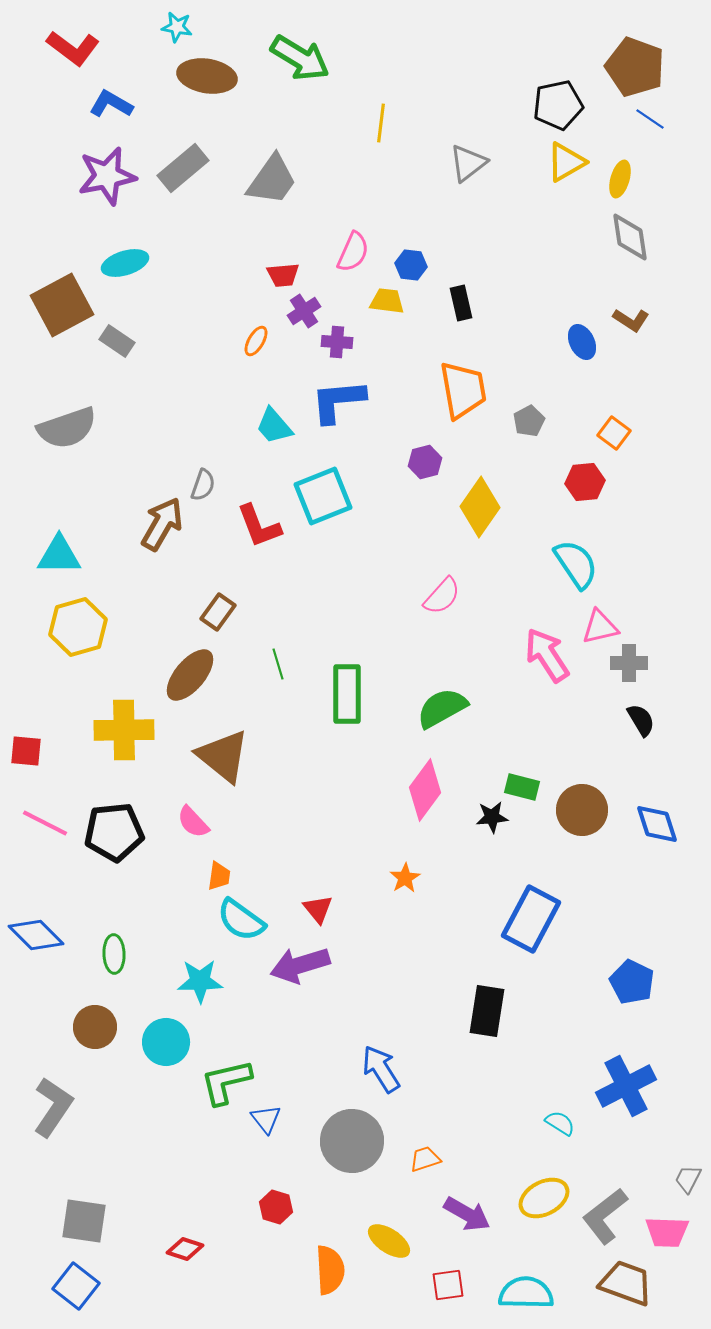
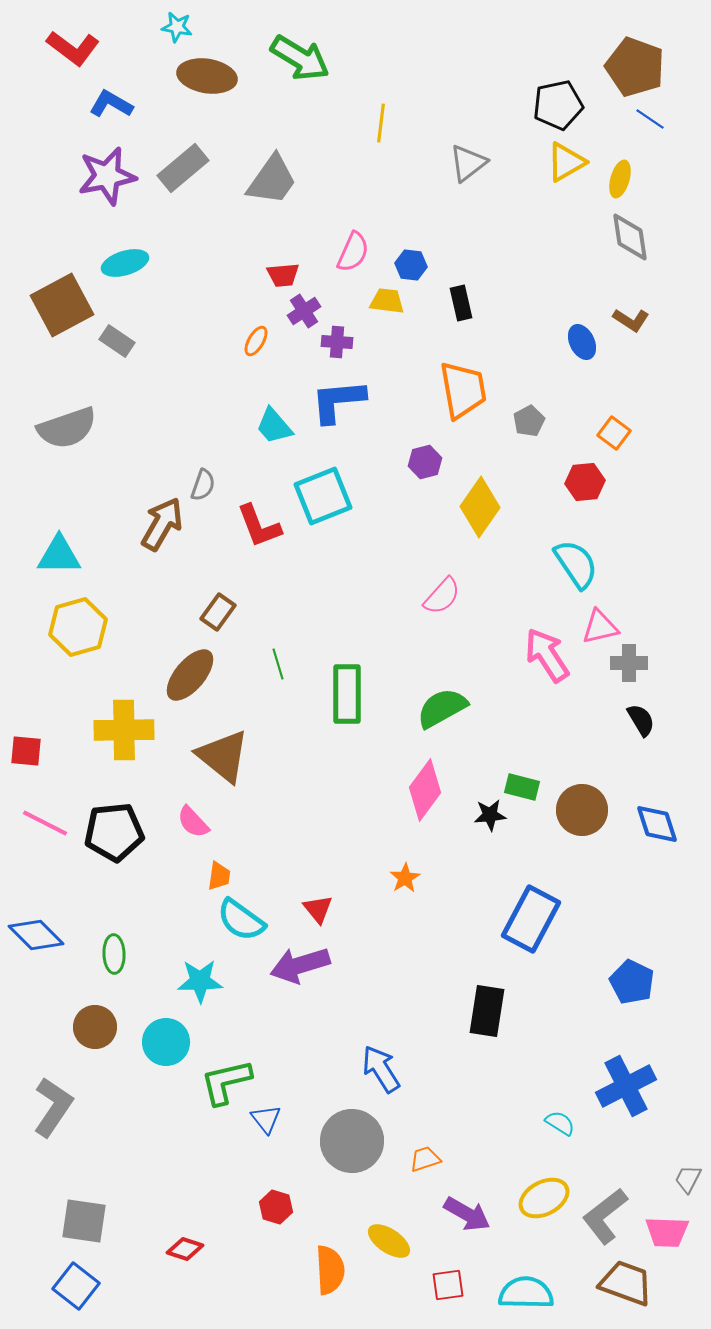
black star at (492, 817): moved 2 px left, 2 px up
